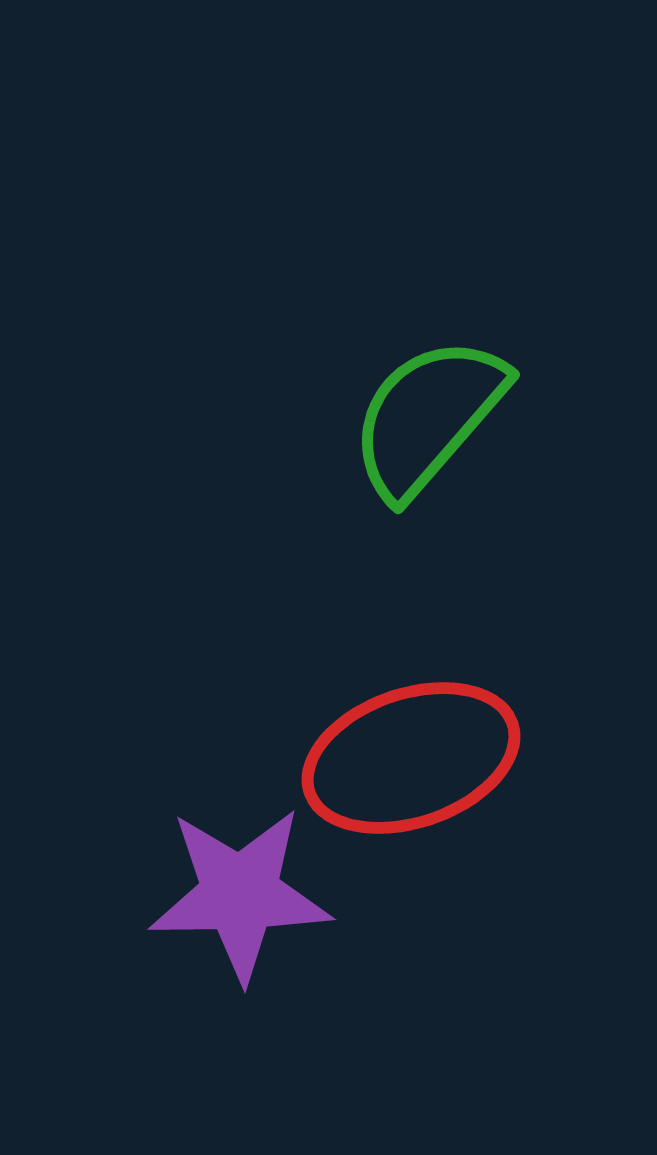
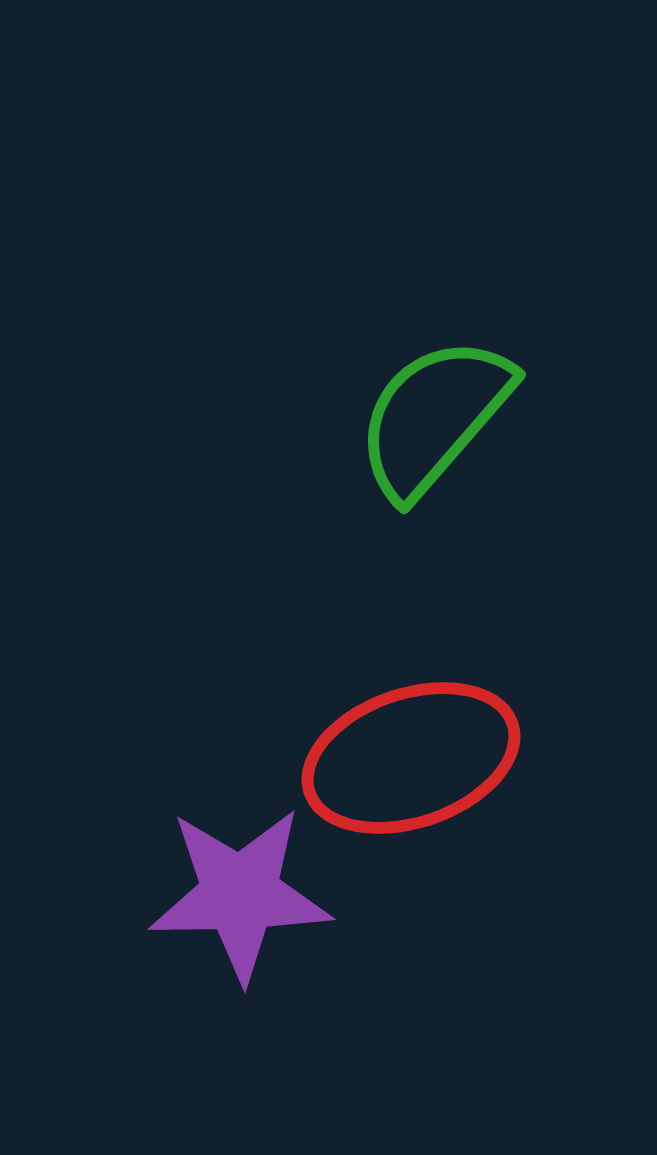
green semicircle: moved 6 px right
